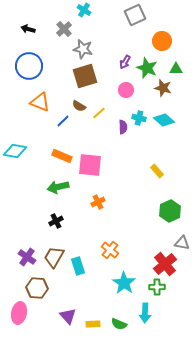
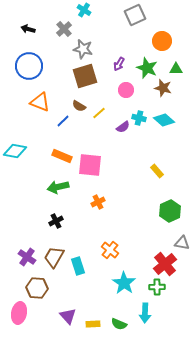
purple arrow at (125, 62): moved 6 px left, 2 px down
purple semicircle at (123, 127): rotated 56 degrees clockwise
